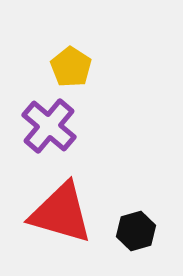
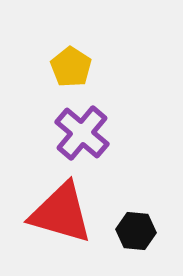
purple cross: moved 33 px right, 7 px down
black hexagon: rotated 21 degrees clockwise
